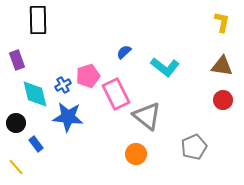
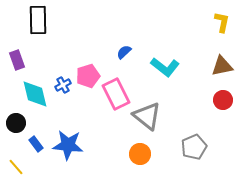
brown triangle: rotated 20 degrees counterclockwise
blue star: moved 28 px down
orange circle: moved 4 px right
